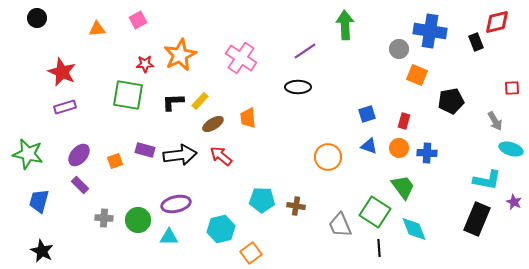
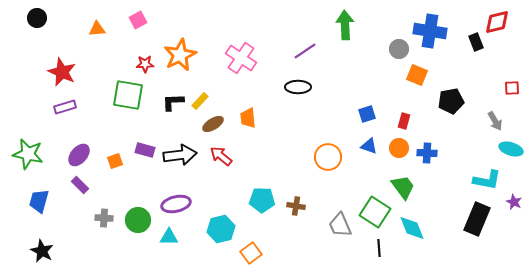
cyan diamond at (414, 229): moved 2 px left, 1 px up
